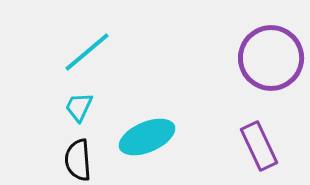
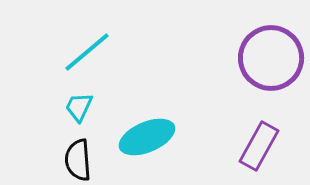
purple rectangle: rotated 54 degrees clockwise
